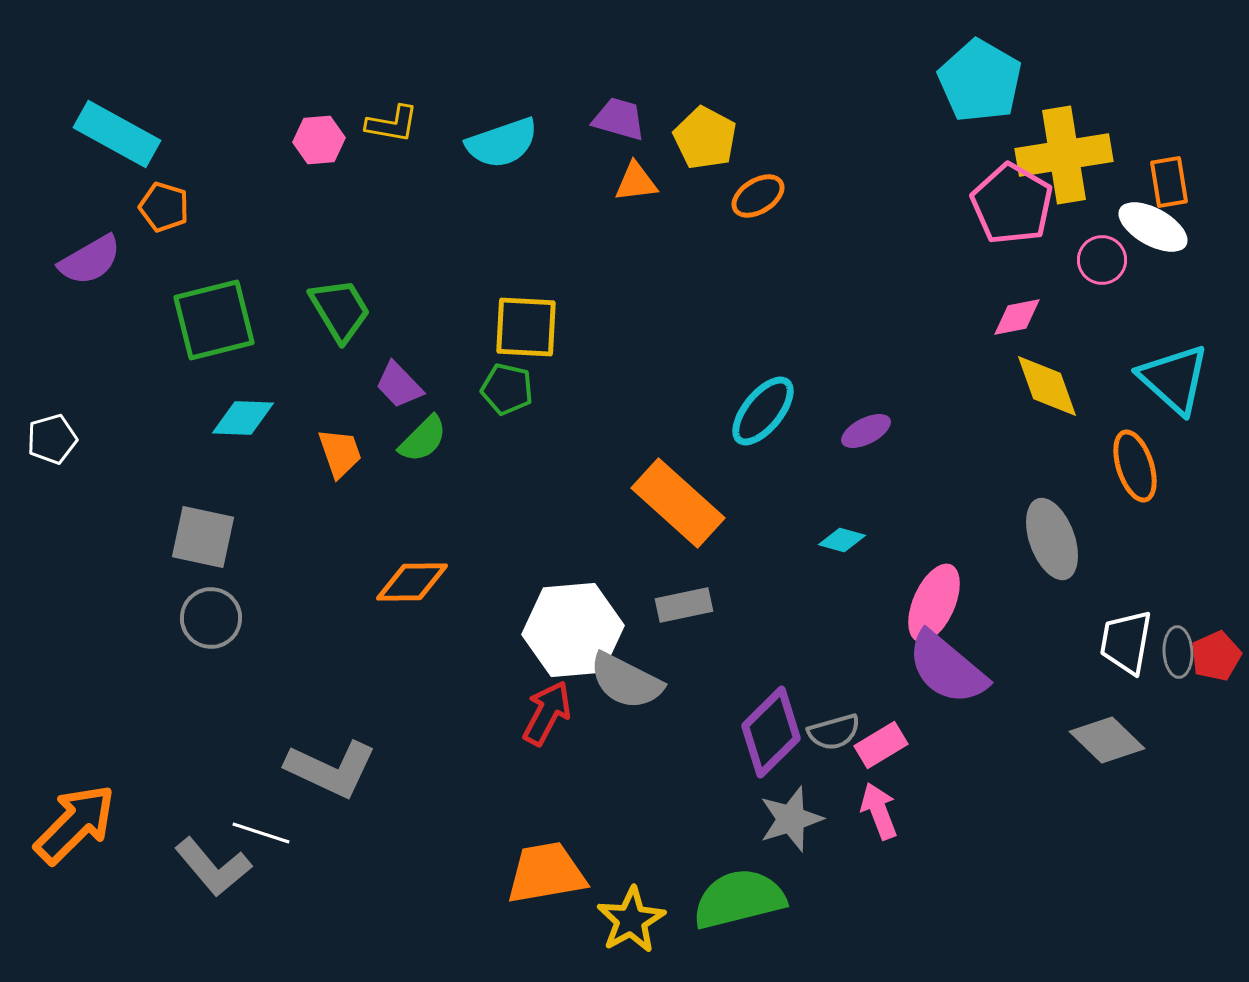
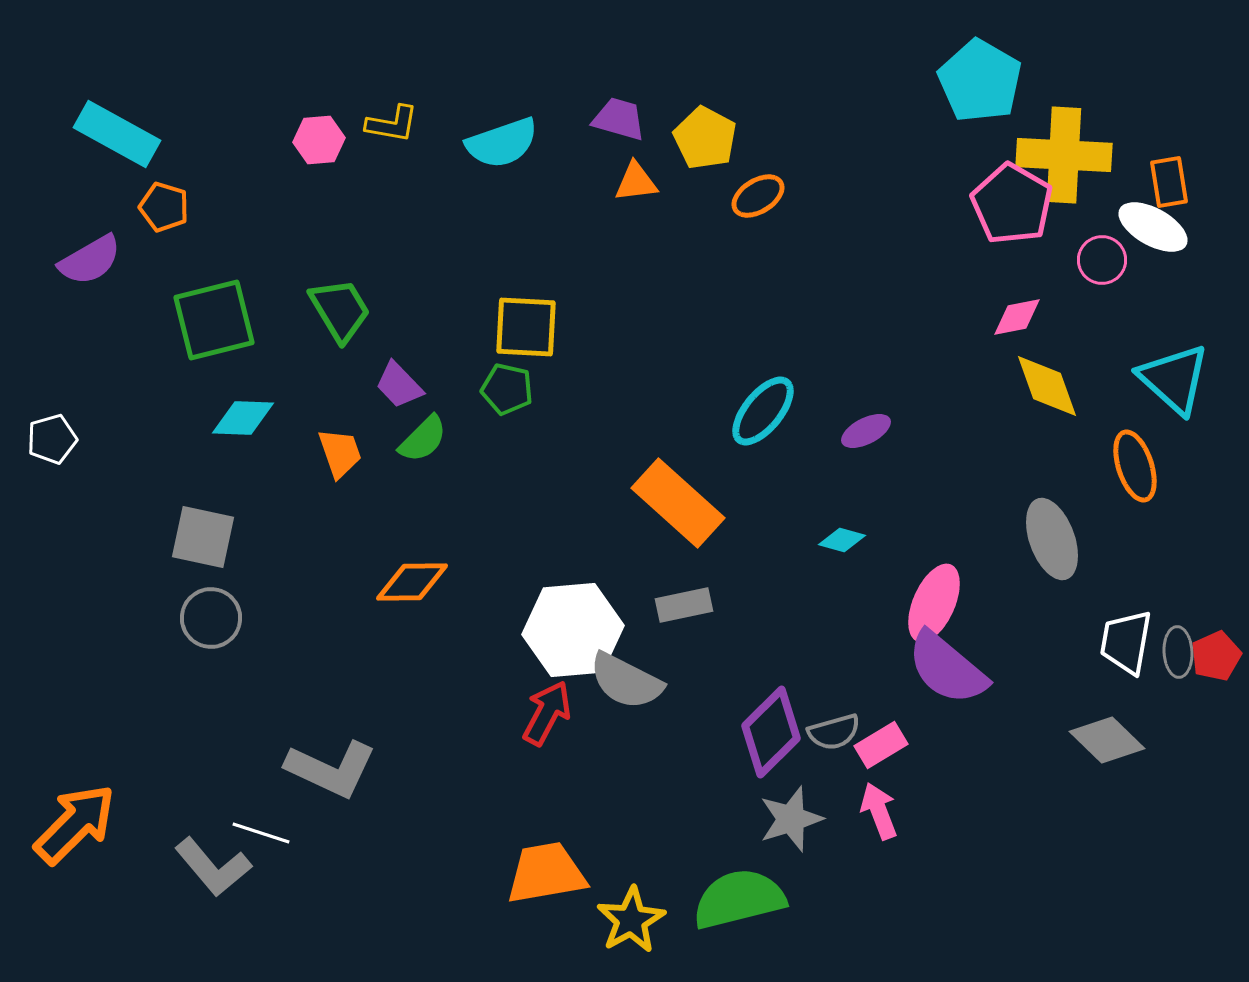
yellow cross at (1064, 155): rotated 12 degrees clockwise
